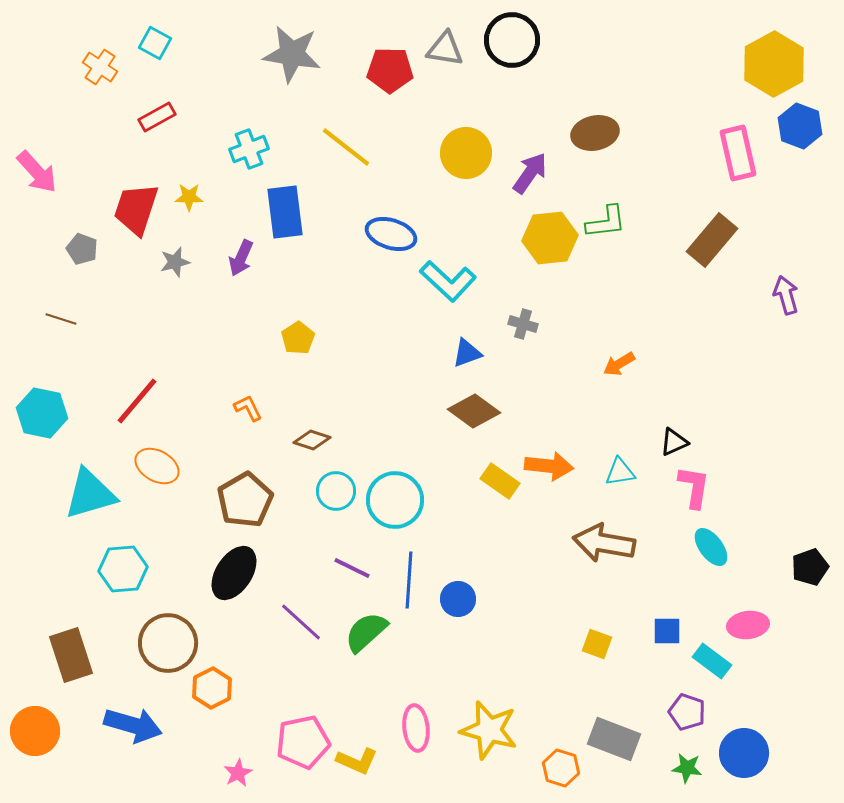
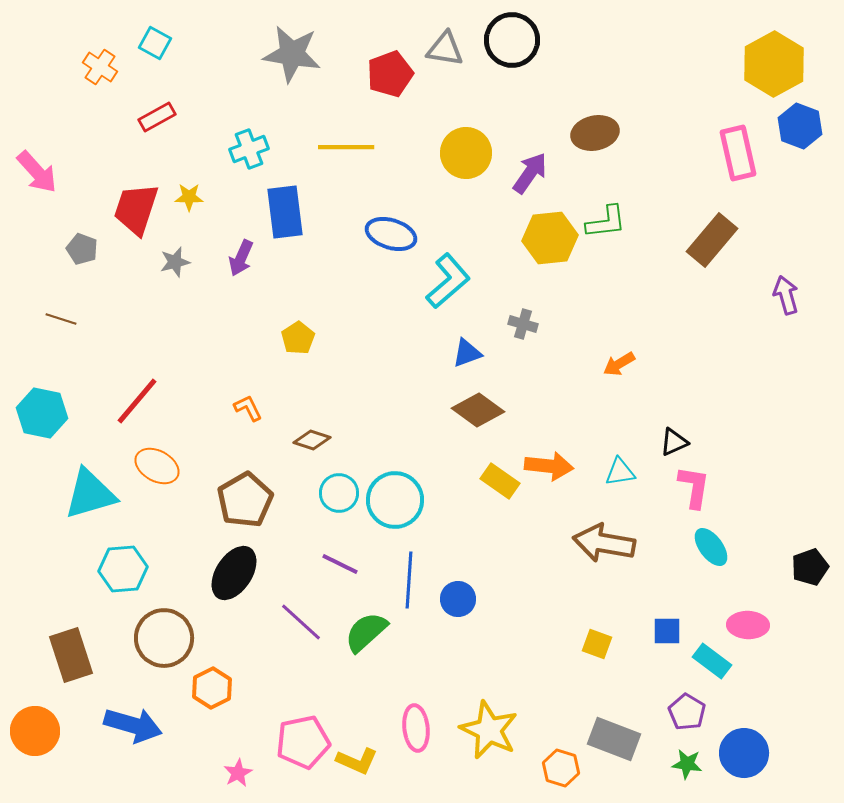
red pentagon at (390, 70): moved 4 px down; rotated 21 degrees counterclockwise
yellow line at (346, 147): rotated 38 degrees counterclockwise
cyan L-shape at (448, 281): rotated 84 degrees counterclockwise
brown diamond at (474, 411): moved 4 px right, 1 px up
cyan circle at (336, 491): moved 3 px right, 2 px down
purple line at (352, 568): moved 12 px left, 4 px up
pink ellipse at (748, 625): rotated 9 degrees clockwise
brown circle at (168, 643): moved 4 px left, 5 px up
purple pentagon at (687, 712): rotated 12 degrees clockwise
yellow star at (489, 730): rotated 10 degrees clockwise
green star at (687, 768): moved 4 px up
